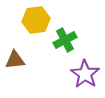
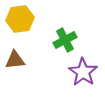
yellow hexagon: moved 16 px left, 1 px up
purple star: moved 2 px left, 2 px up
